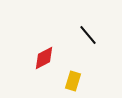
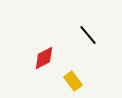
yellow rectangle: rotated 54 degrees counterclockwise
